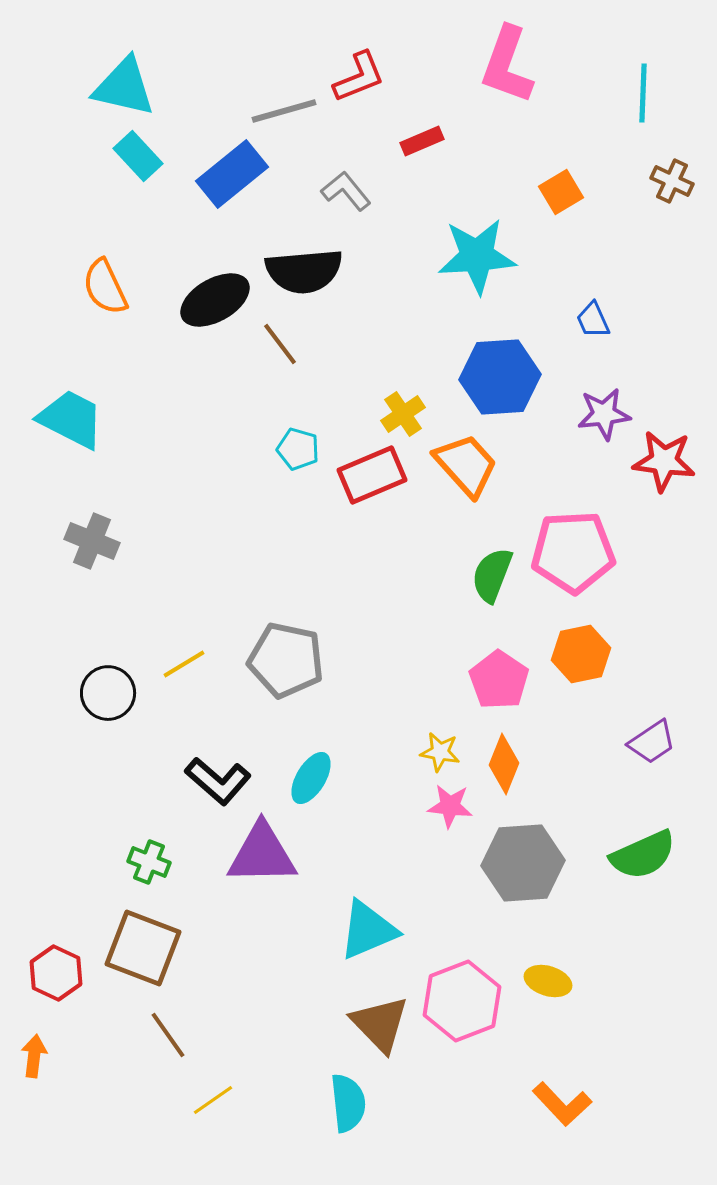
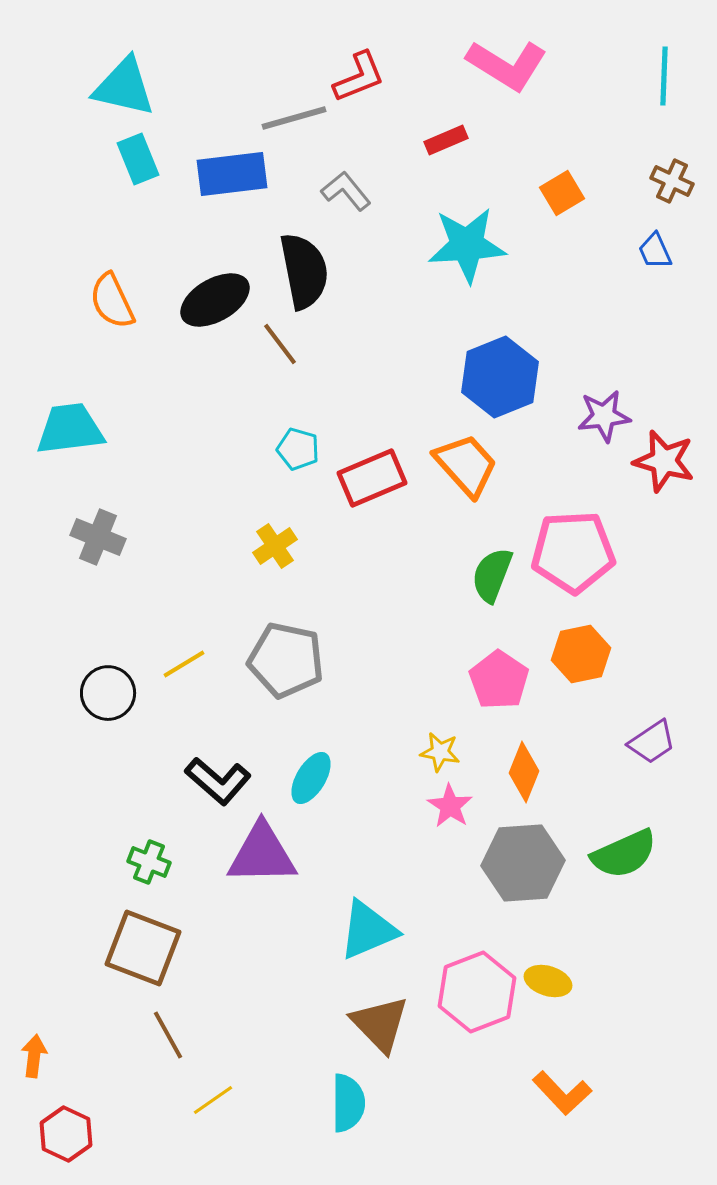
pink L-shape at (507, 65): rotated 78 degrees counterclockwise
cyan line at (643, 93): moved 21 px right, 17 px up
gray line at (284, 111): moved 10 px right, 7 px down
red rectangle at (422, 141): moved 24 px right, 1 px up
cyan rectangle at (138, 156): moved 3 px down; rotated 21 degrees clockwise
blue rectangle at (232, 174): rotated 32 degrees clockwise
orange square at (561, 192): moved 1 px right, 1 px down
cyan star at (477, 256): moved 10 px left, 11 px up
black semicircle at (304, 271): rotated 96 degrees counterclockwise
orange semicircle at (105, 287): moved 7 px right, 14 px down
blue trapezoid at (593, 320): moved 62 px right, 69 px up
blue hexagon at (500, 377): rotated 18 degrees counterclockwise
yellow cross at (403, 414): moved 128 px left, 132 px down
purple star at (604, 414): moved 2 px down
cyan trapezoid at (71, 419): moved 1 px left, 10 px down; rotated 34 degrees counterclockwise
red star at (664, 461): rotated 8 degrees clockwise
red rectangle at (372, 475): moved 3 px down
gray cross at (92, 541): moved 6 px right, 4 px up
orange diamond at (504, 764): moved 20 px right, 8 px down
pink star at (450, 806): rotated 27 degrees clockwise
green semicircle at (643, 855): moved 19 px left, 1 px up
red hexagon at (56, 973): moved 10 px right, 161 px down
pink hexagon at (462, 1001): moved 15 px right, 9 px up
brown line at (168, 1035): rotated 6 degrees clockwise
cyan semicircle at (348, 1103): rotated 6 degrees clockwise
orange L-shape at (562, 1104): moved 11 px up
